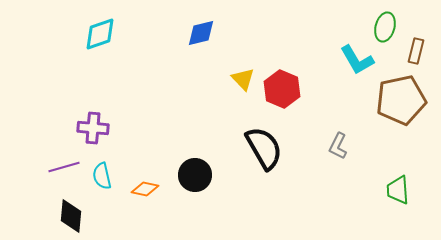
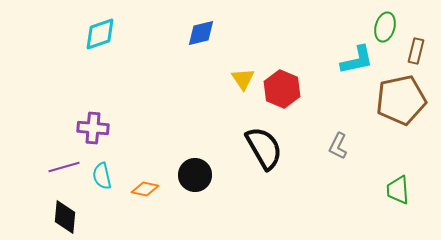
cyan L-shape: rotated 72 degrees counterclockwise
yellow triangle: rotated 10 degrees clockwise
black diamond: moved 6 px left, 1 px down
